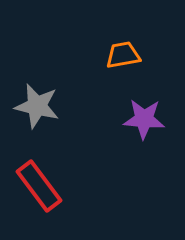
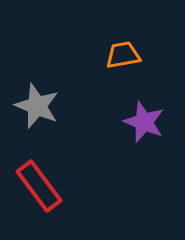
gray star: rotated 9 degrees clockwise
purple star: moved 3 px down; rotated 18 degrees clockwise
